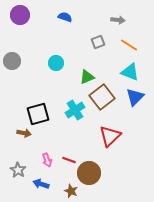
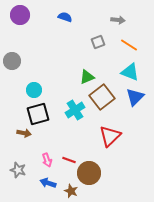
cyan circle: moved 22 px left, 27 px down
gray star: rotated 14 degrees counterclockwise
blue arrow: moved 7 px right, 1 px up
